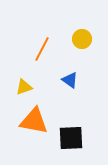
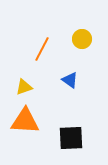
orange triangle: moved 9 px left; rotated 8 degrees counterclockwise
